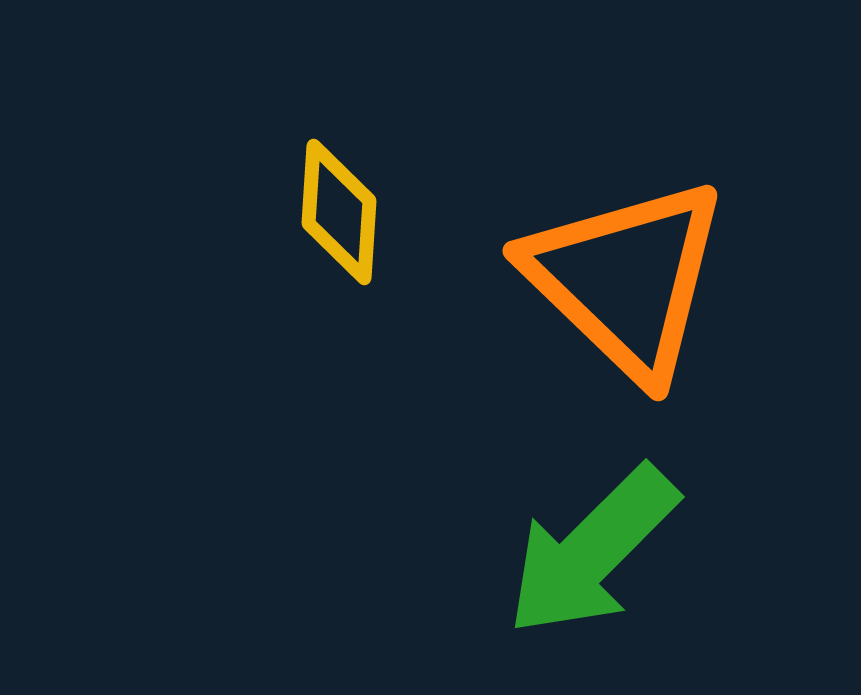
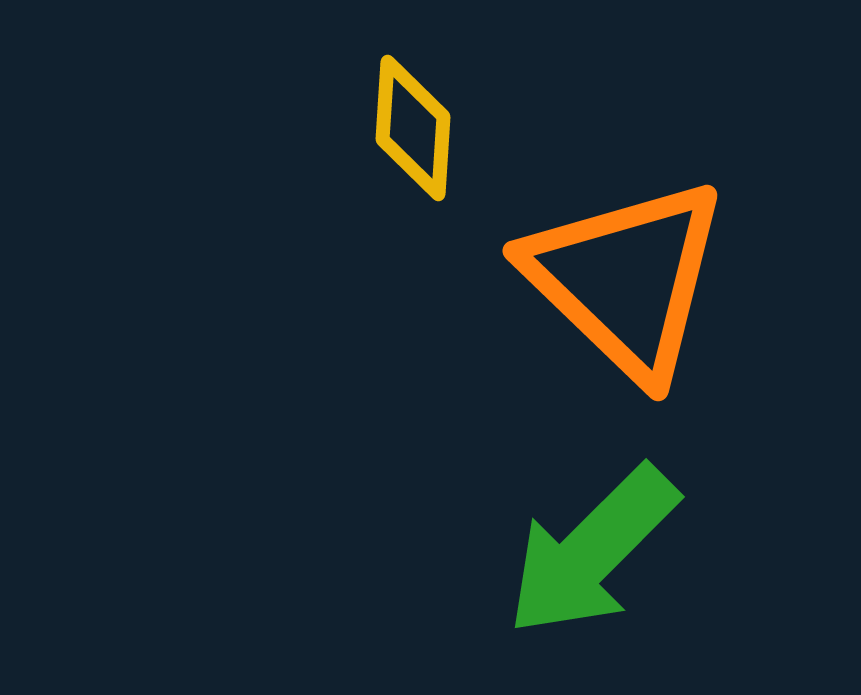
yellow diamond: moved 74 px right, 84 px up
